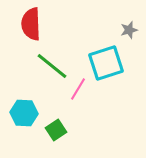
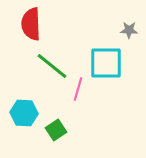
gray star: rotated 18 degrees clockwise
cyan square: rotated 18 degrees clockwise
pink line: rotated 15 degrees counterclockwise
